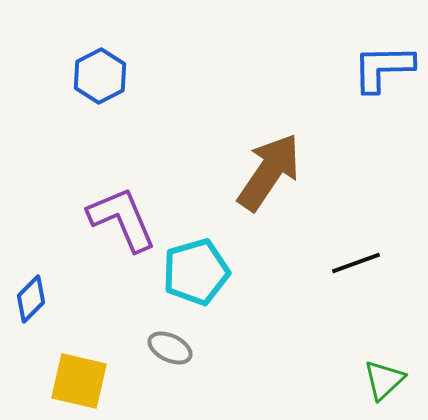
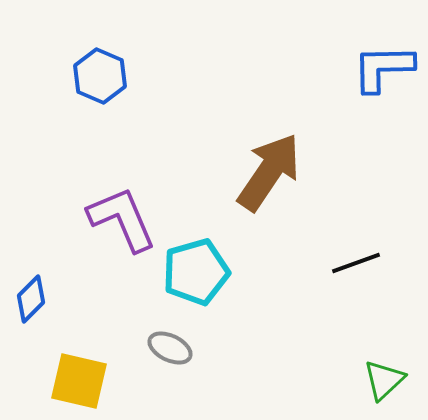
blue hexagon: rotated 10 degrees counterclockwise
